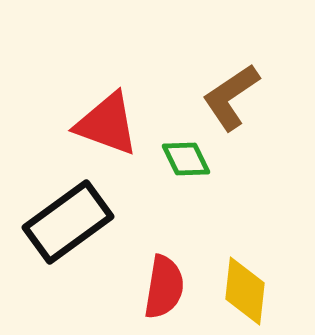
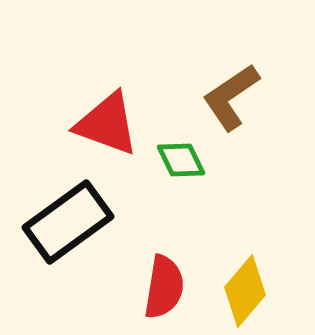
green diamond: moved 5 px left, 1 px down
yellow diamond: rotated 34 degrees clockwise
